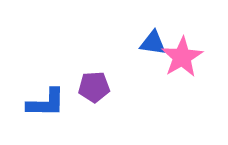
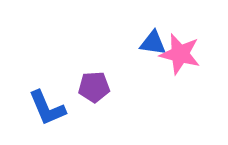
pink star: moved 2 px left, 3 px up; rotated 27 degrees counterclockwise
blue L-shape: moved 1 px right, 5 px down; rotated 66 degrees clockwise
